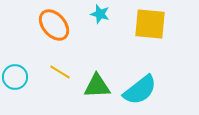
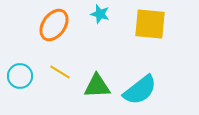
orange ellipse: rotated 76 degrees clockwise
cyan circle: moved 5 px right, 1 px up
